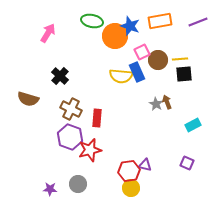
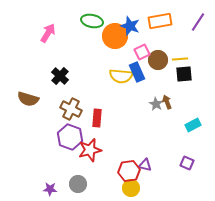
purple line: rotated 36 degrees counterclockwise
